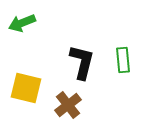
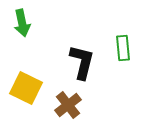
green arrow: rotated 80 degrees counterclockwise
green rectangle: moved 12 px up
yellow square: rotated 12 degrees clockwise
